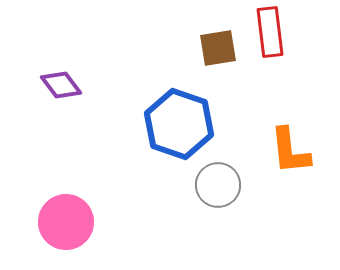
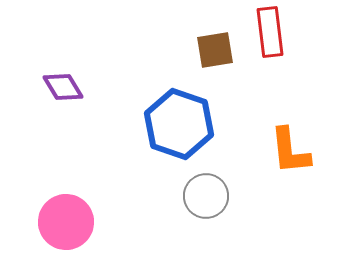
brown square: moved 3 px left, 2 px down
purple diamond: moved 2 px right, 2 px down; rotated 6 degrees clockwise
gray circle: moved 12 px left, 11 px down
